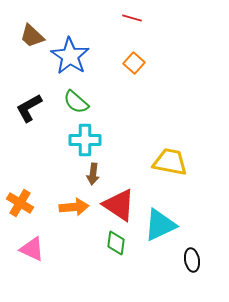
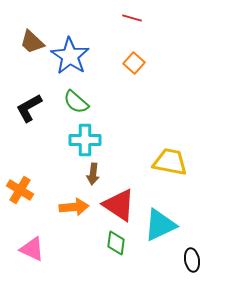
brown trapezoid: moved 6 px down
orange cross: moved 13 px up
